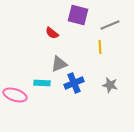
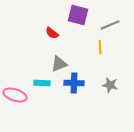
blue cross: rotated 24 degrees clockwise
